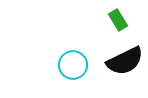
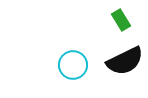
green rectangle: moved 3 px right
